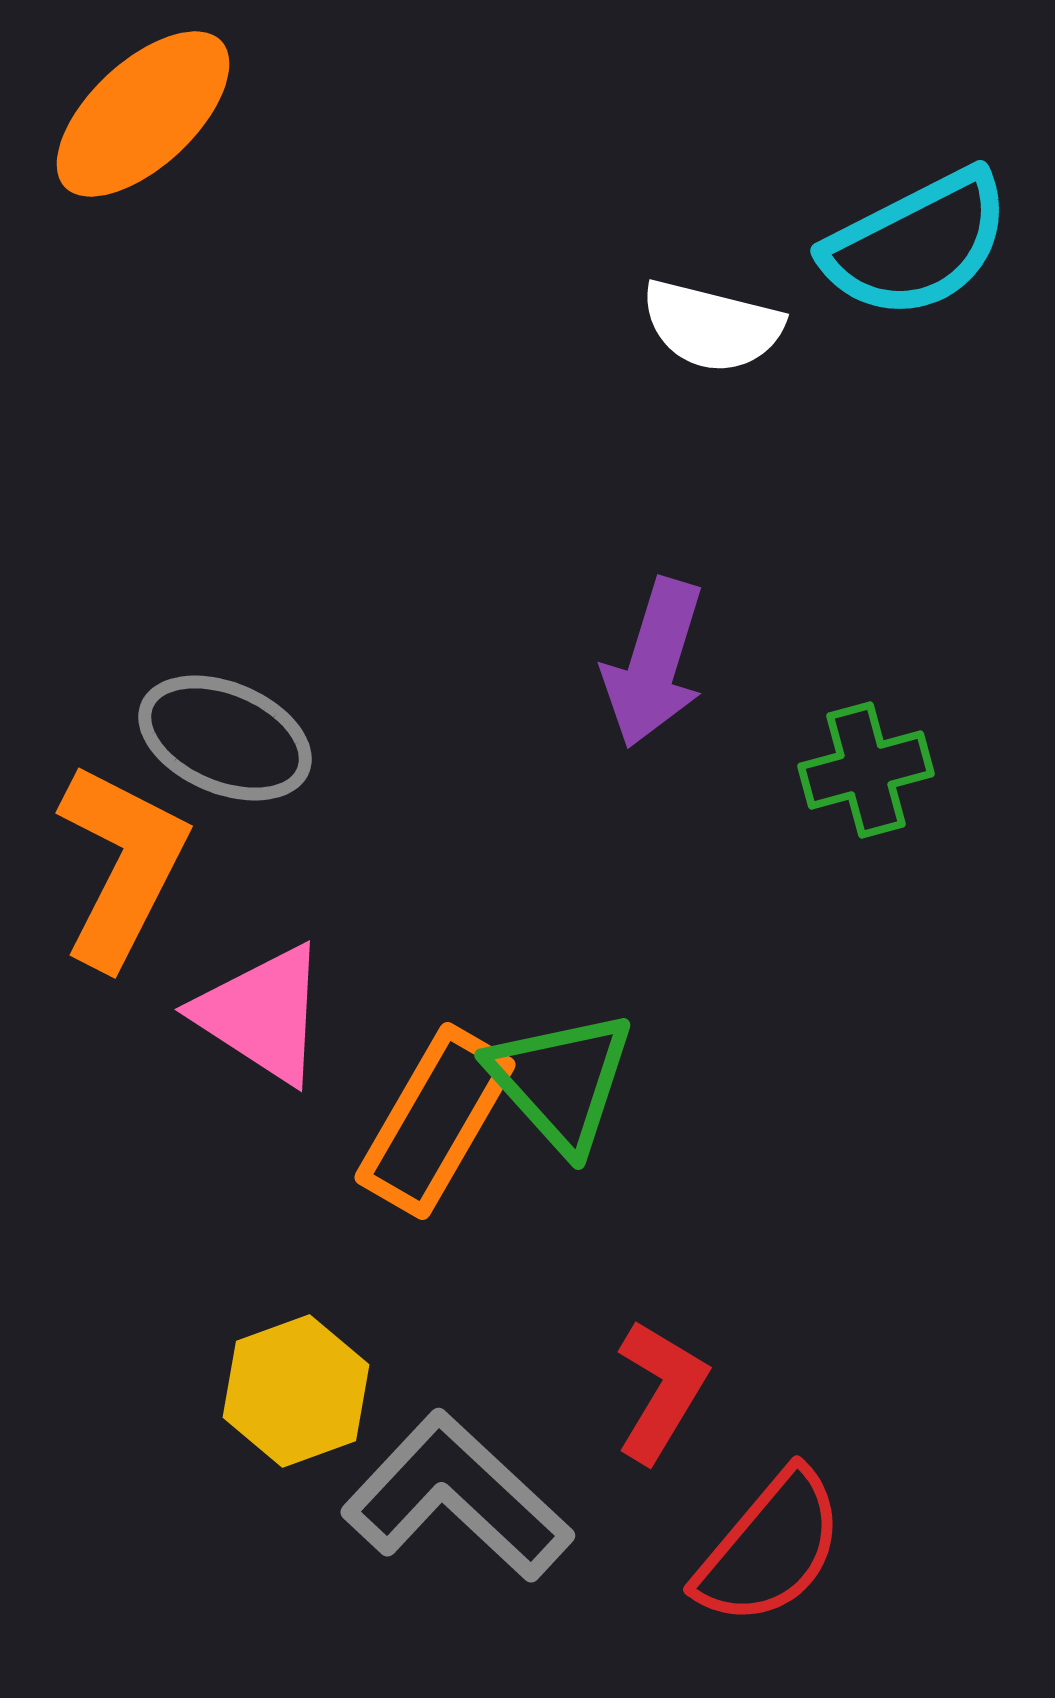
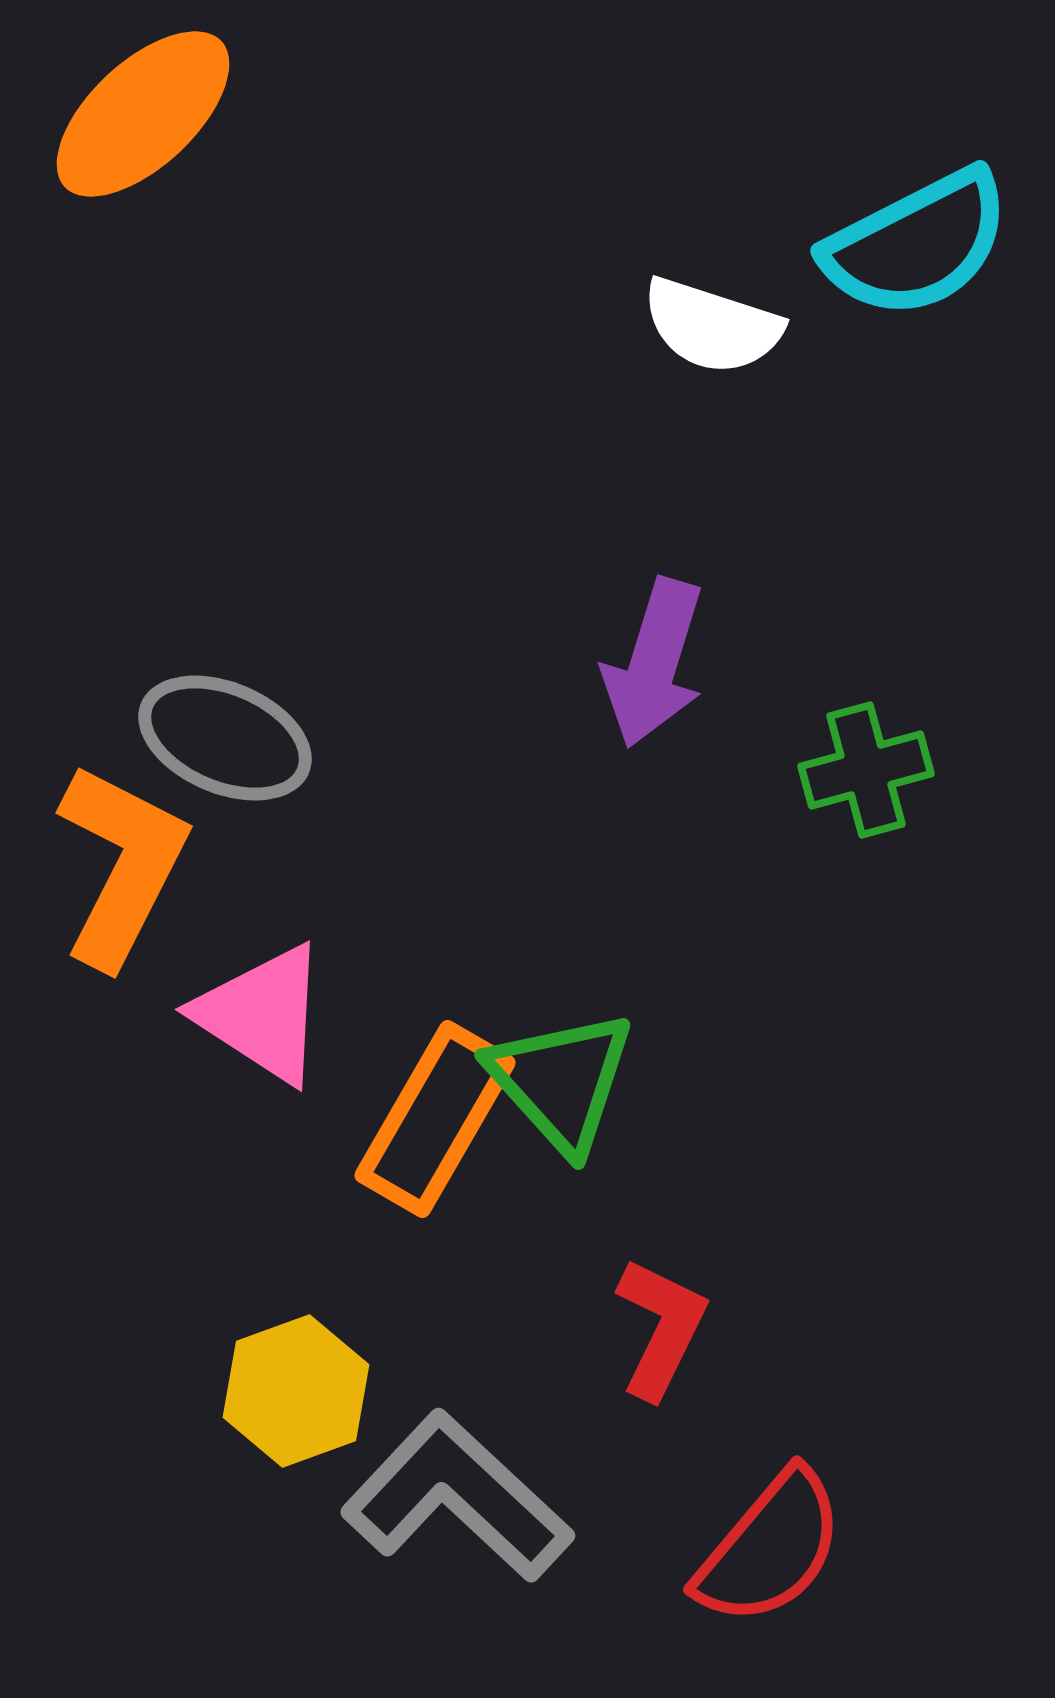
white semicircle: rotated 4 degrees clockwise
orange rectangle: moved 2 px up
red L-shape: moved 63 px up; rotated 5 degrees counterclockwise
